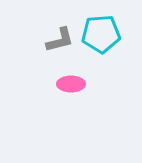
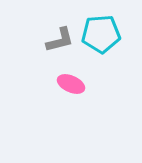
pink ellipse: rotated 24 degrees clockwise
